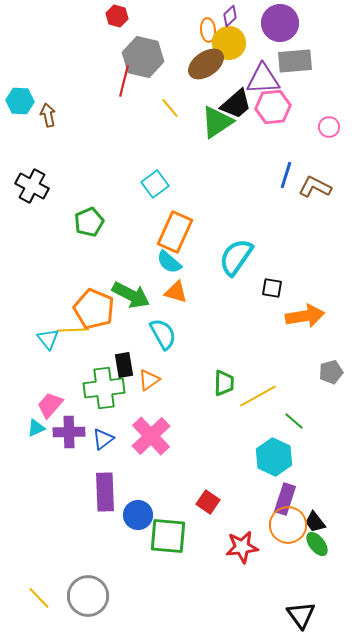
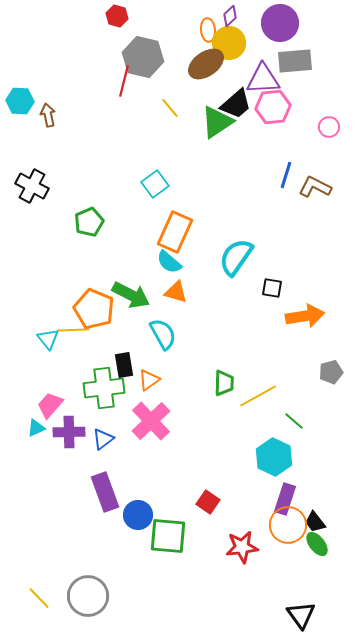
pink cross at (151, 436): moved 15 px up
purple rectangle at (105, 492): rotated 18 degrees counterclockwise
